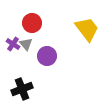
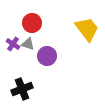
gray triangle: moved 2 px right; rotated 32 degrees counterclockwise
